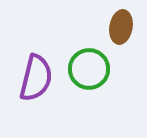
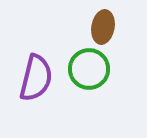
brown ellipse: moved 18 px left
